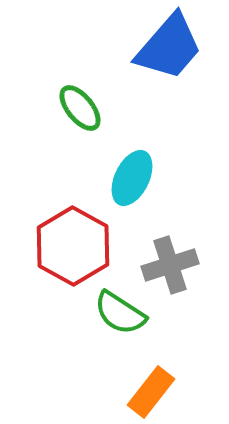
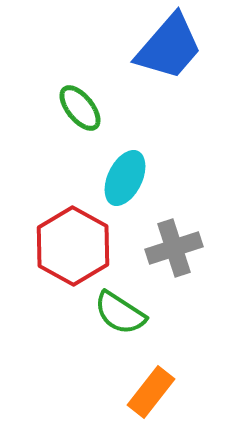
cyan ellipse: moved 7 px left
gray cross: moved 4 px right, 17 px up
